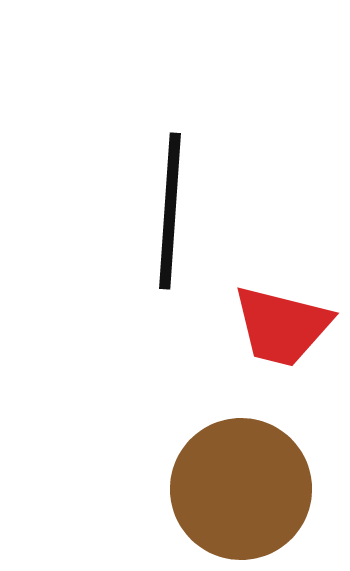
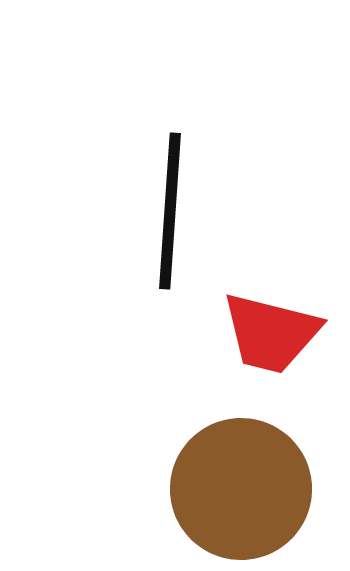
red trapezoid: moved 11 px left, 7 px down
